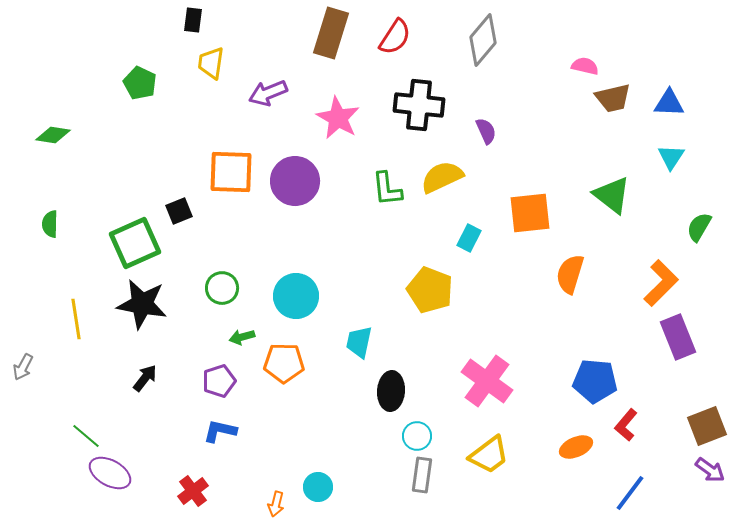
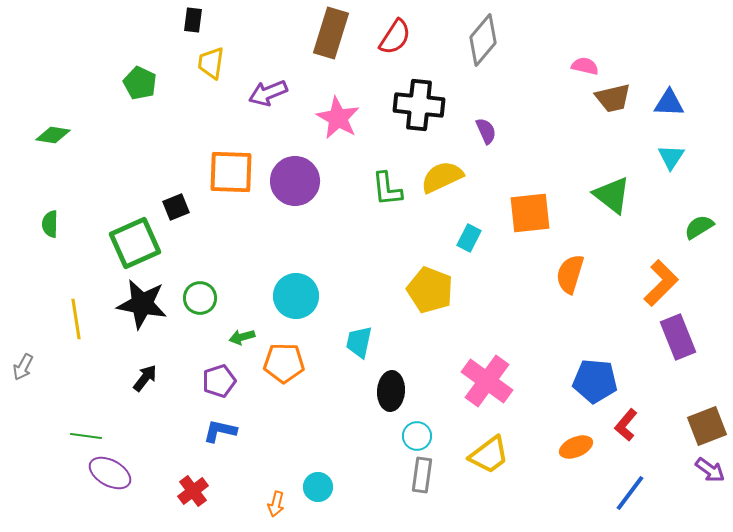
black square at (179, 211): moved 3 px left, 4 px up
green semicircle at (699, 227): rotated 28 degrees clockwise
green circle at (222, 288): moved 22 px left, 10 px down
green line at (86, 436): rotated 32 degrees counterclockwise
